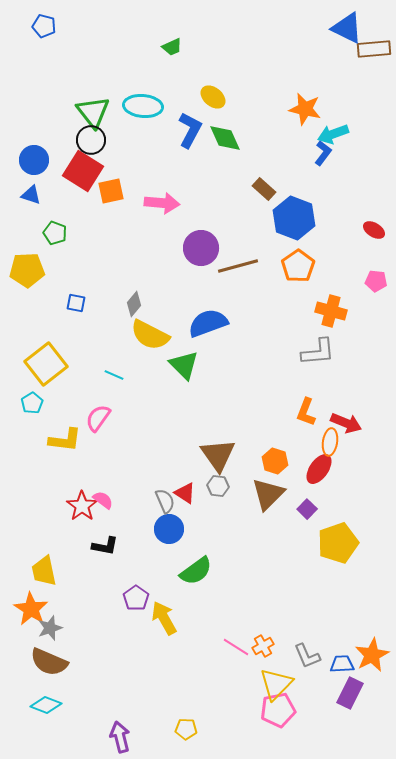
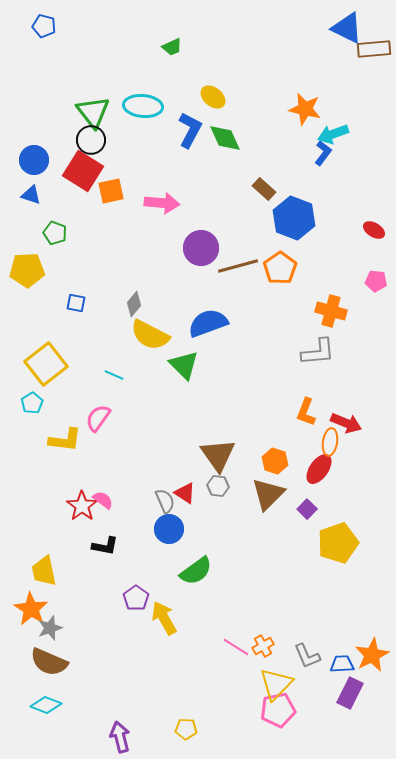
orange pentagon at (298, 266): moved 18 px left, 2 px down
